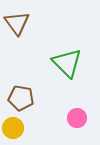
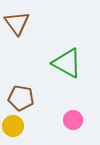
green triangle: rotated 16 degrees counterclockwise
pink circle: moved 4 px left, 2 px down
yellow circle: moved 2 px up
